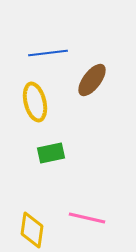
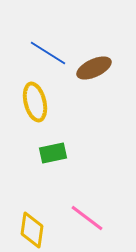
blue line: rotated 39 degrees clockwise
brown ellipse: moved 2 px right, 12 px up; rotated 28 degrees clockwise
green rectangle: moved 2 px right
pink line: rotated 24 degrees clockwise
